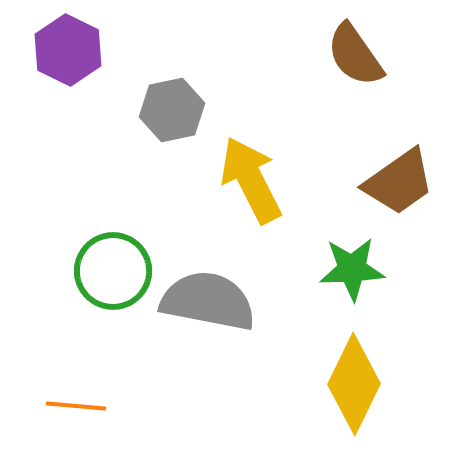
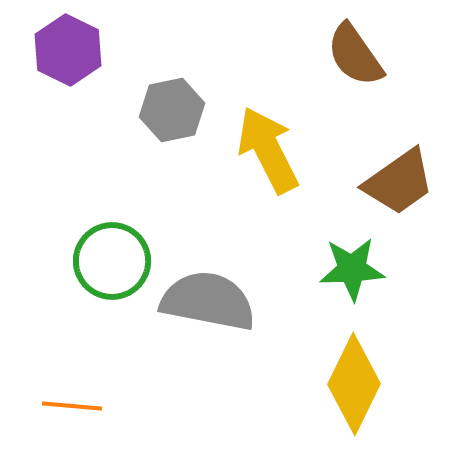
yellow arrow: moved 17 px right, 30 px up
green circle: moved 1 px left, 10 px up
orange line: moved 4 px left
